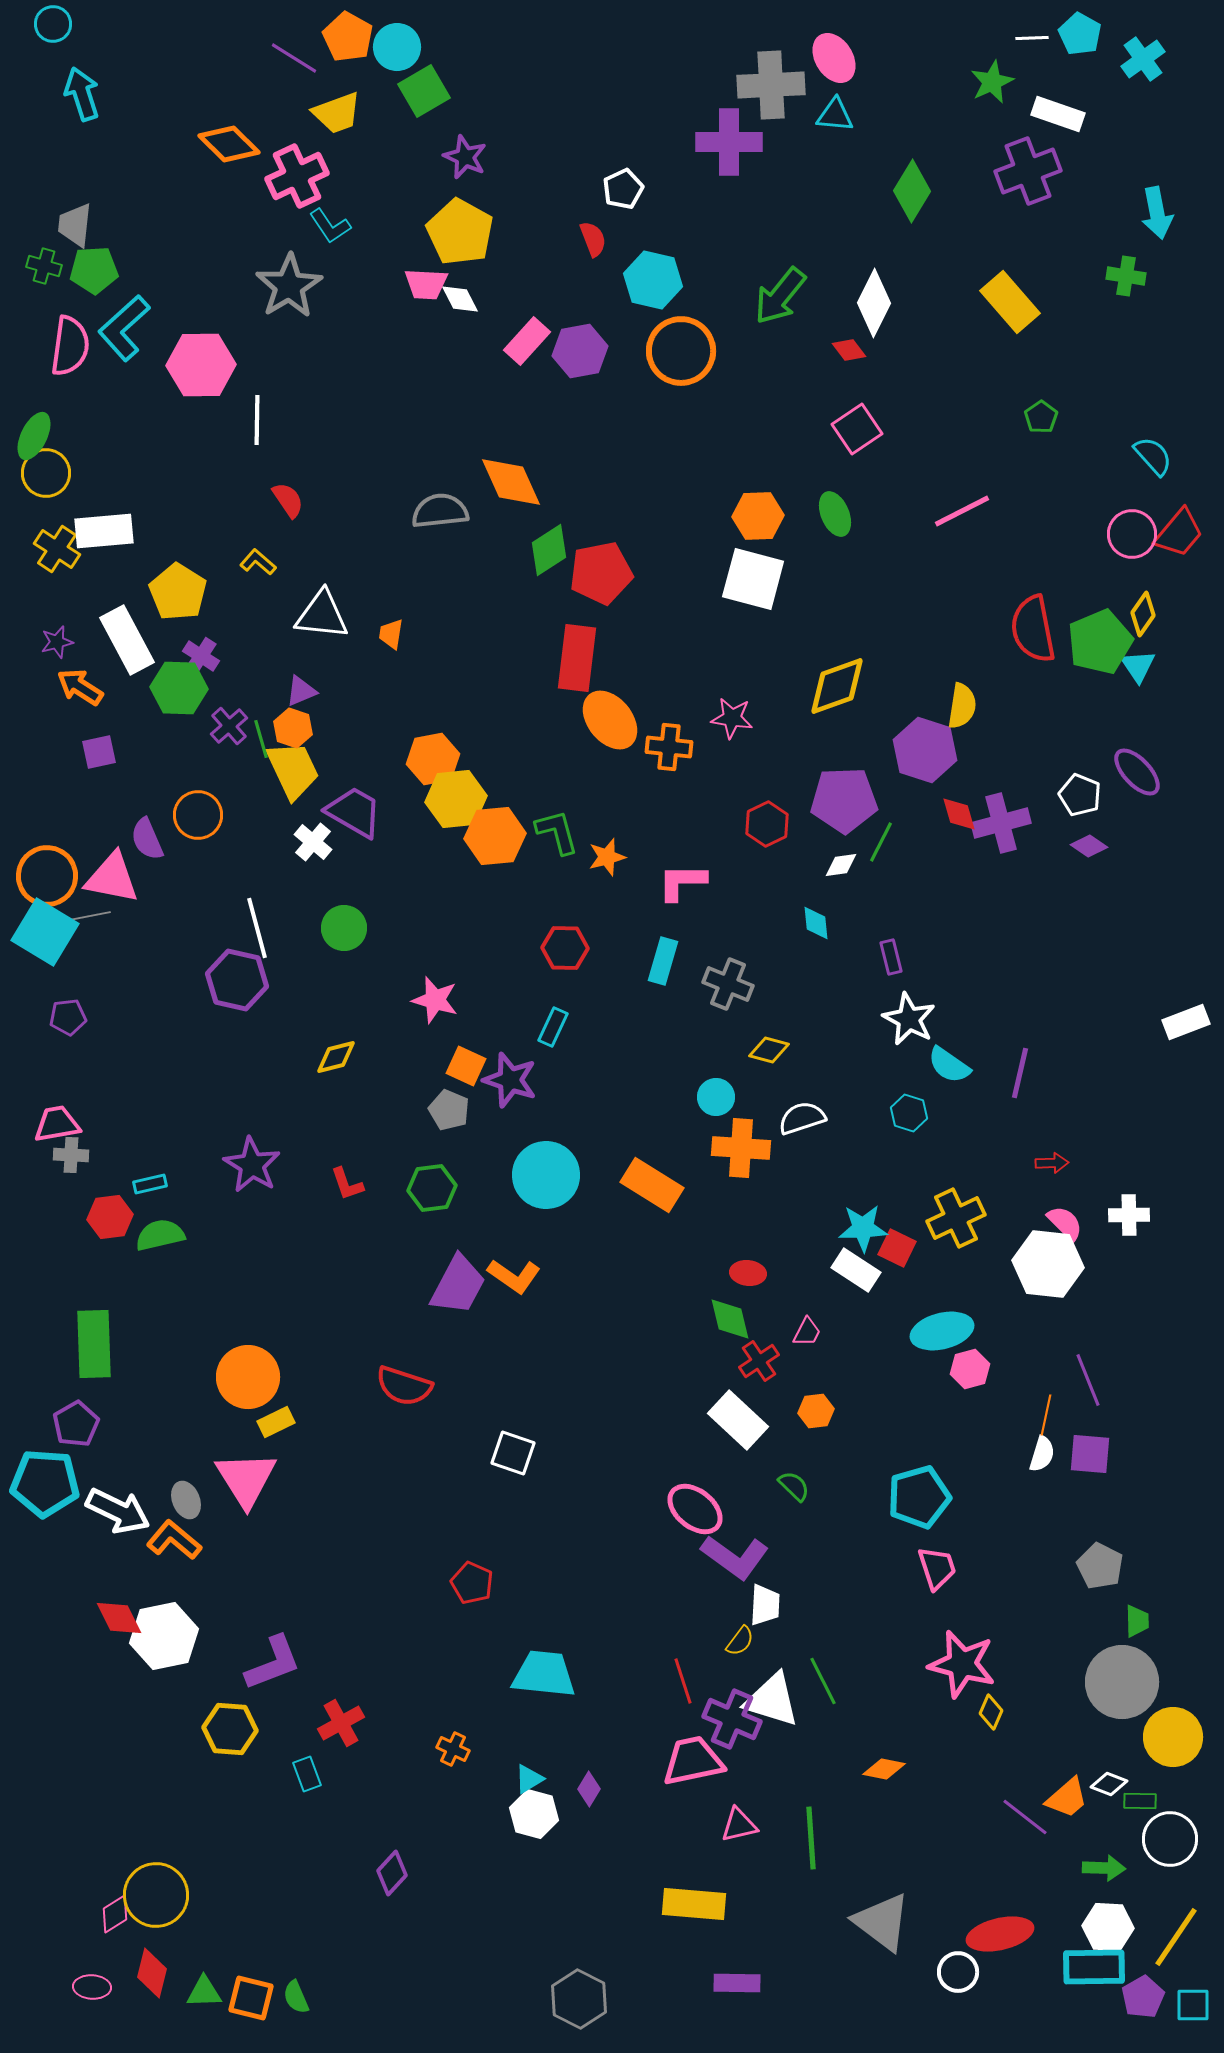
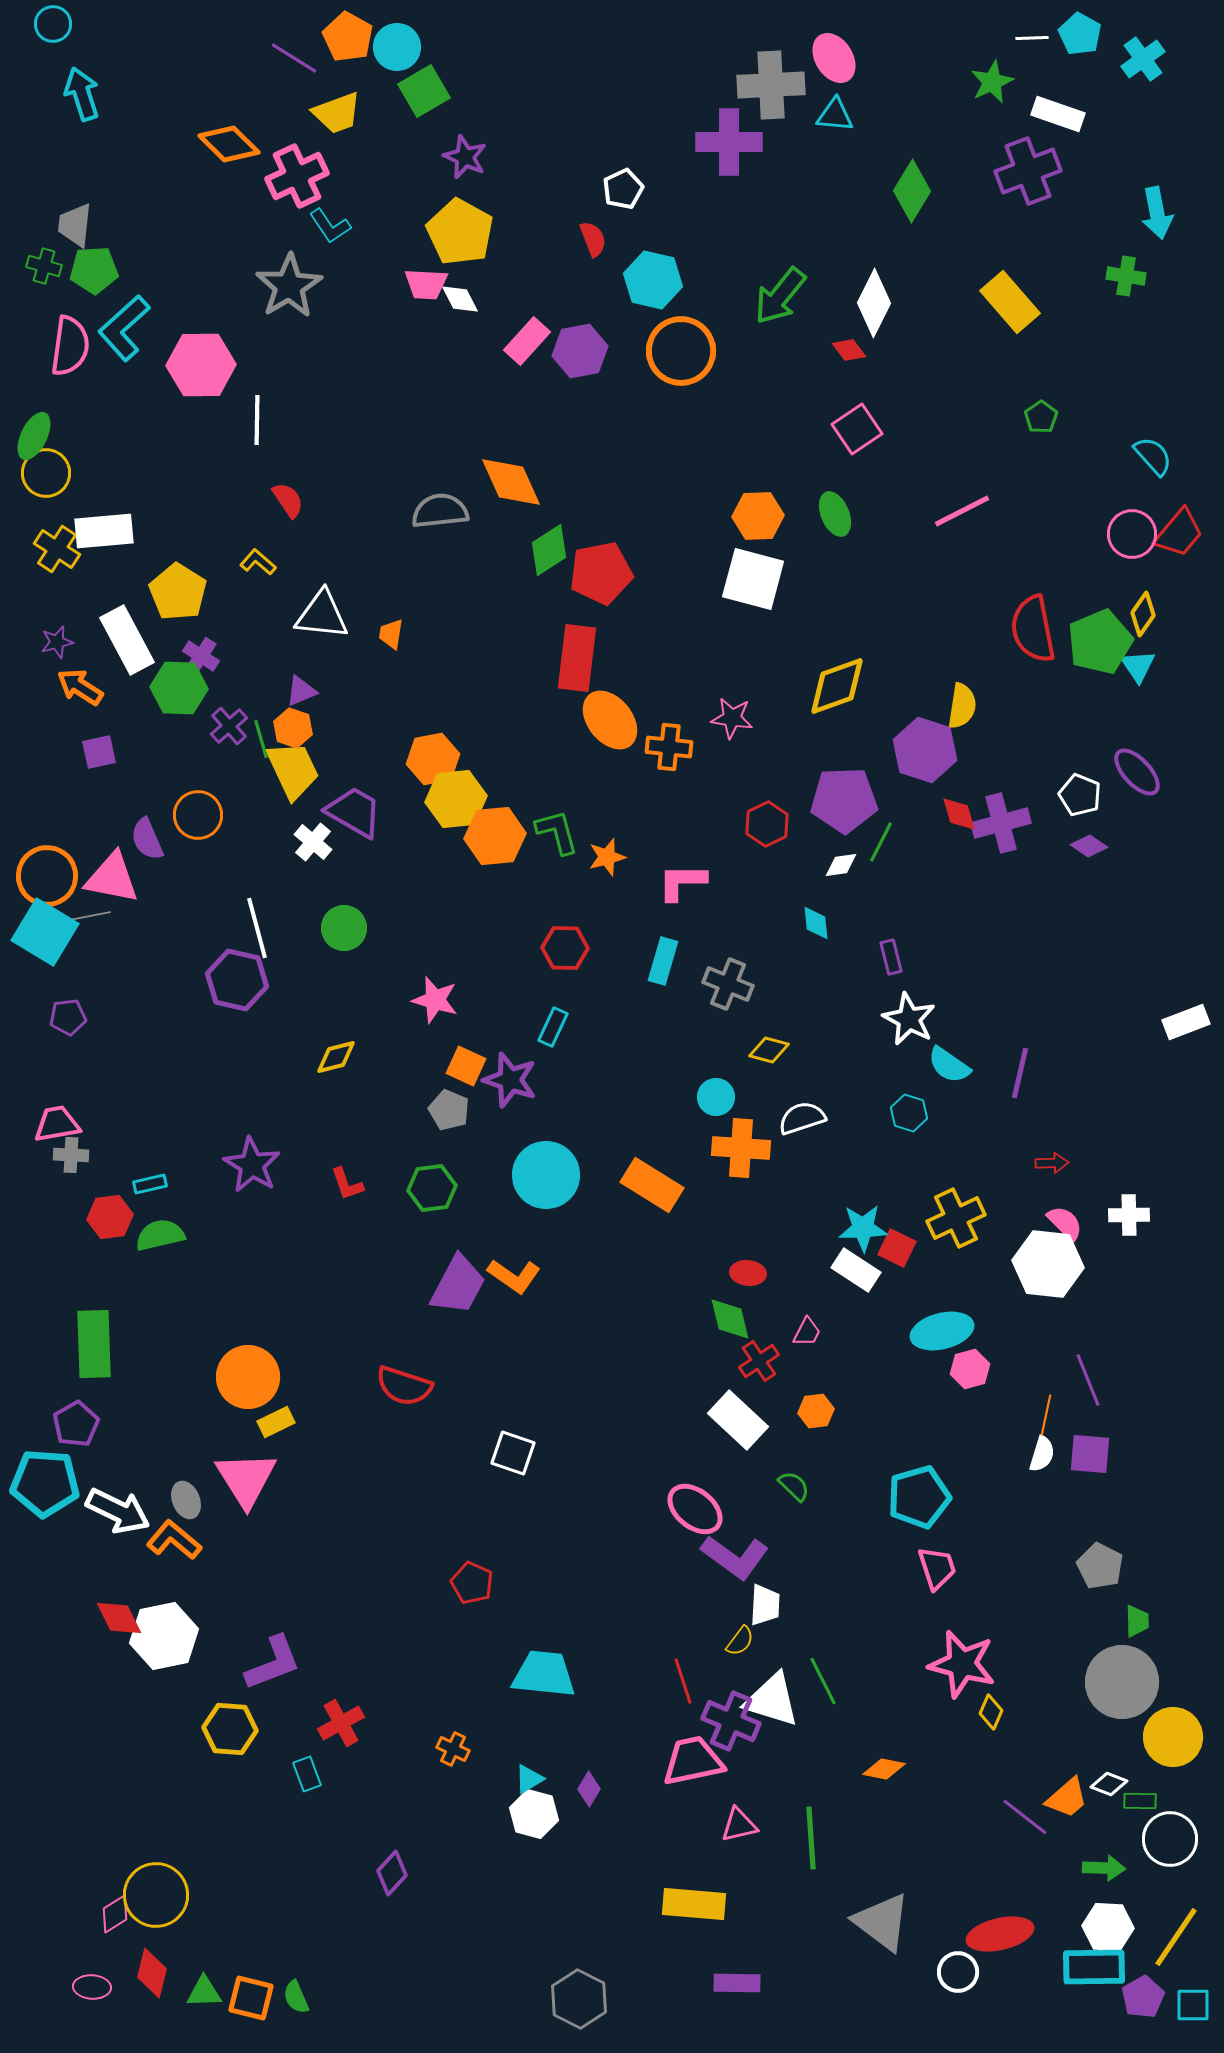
purple cross at (732, 1719): moved 1 px left, 2 px down
